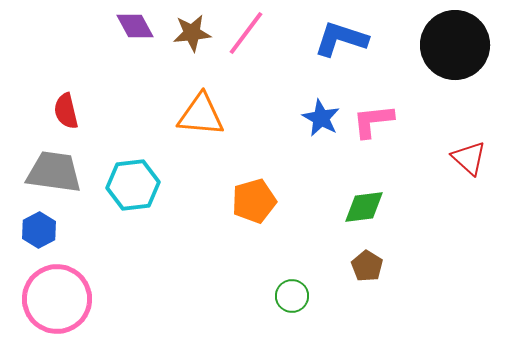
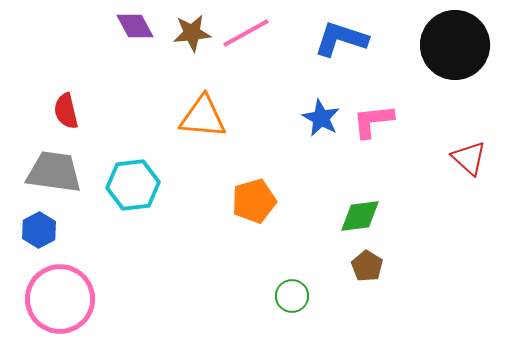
pink line: rotated 24 degrees clockwise
orange triangle: moved 2 px right, 2 px down
green diamond: moved 4 px left, 9 px down
pink circle: moved 3 px right
